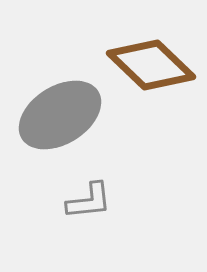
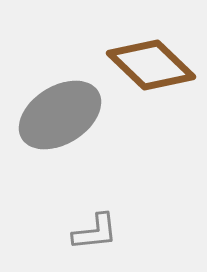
gray L-shape: moved 6 px right, 31 px down
